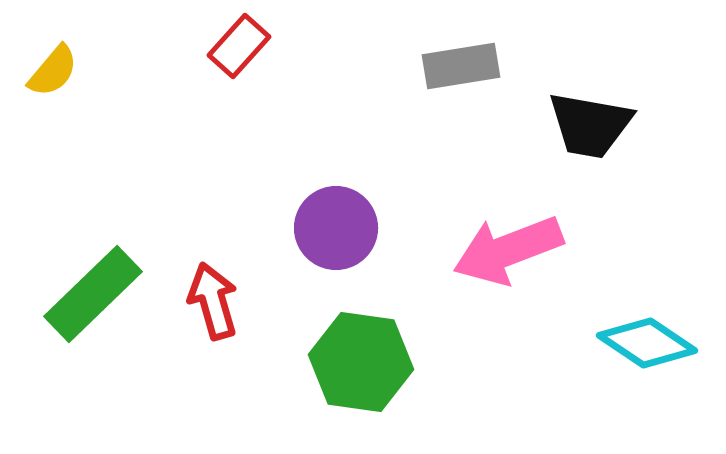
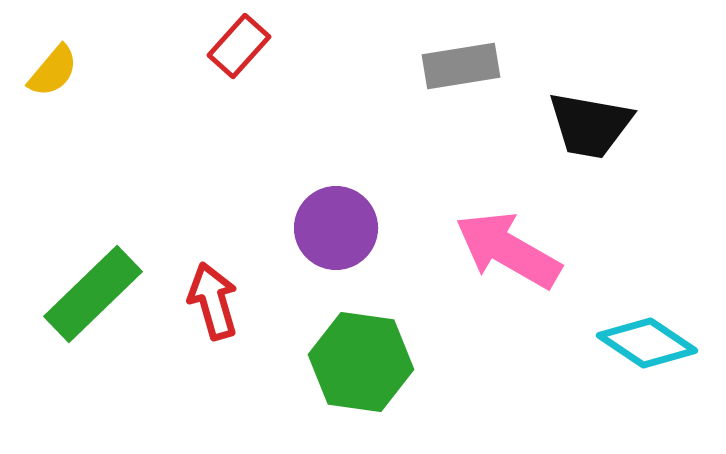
pink arrow: rotated 51 degrees clockwise
